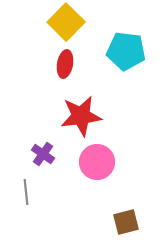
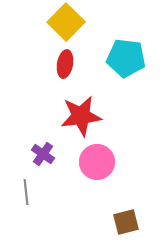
cyan pentagon: moved 7 px down
